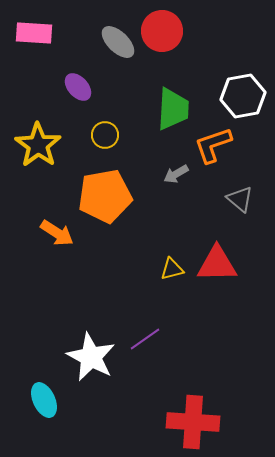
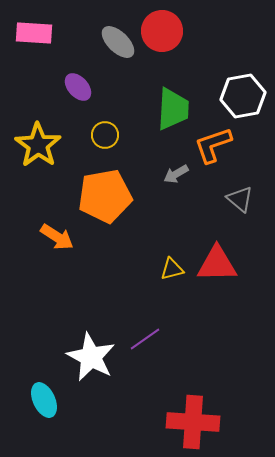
orange arrow: moved 4 px down
